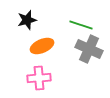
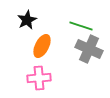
black star: rotated 12 degrees counterclockwise
green line: moved 1 px down
orange ellipse: rotated 40 degrees counterclockwise
